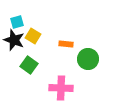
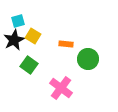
cyan square: moved 1 px right, 1 px up
black star: rotated 25 degrees clockwise
pink cross: rotated 35 degrees clockwise
